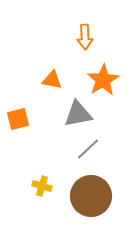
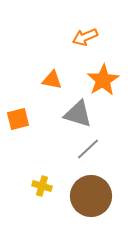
orange arrow: rotated 70 degrees clockwise
gray triangle: rotated 28 degrees clockwise
